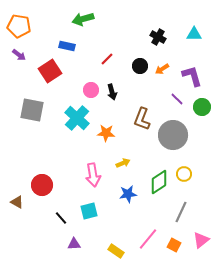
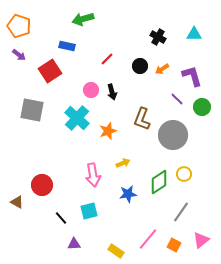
orange pentagon: rotated 10 degrees clockwise
orange star: moved 2 px right, 2 px up; rotated 24 degrees counterclockwise
gray line: rotated 10 degrees clockwise
